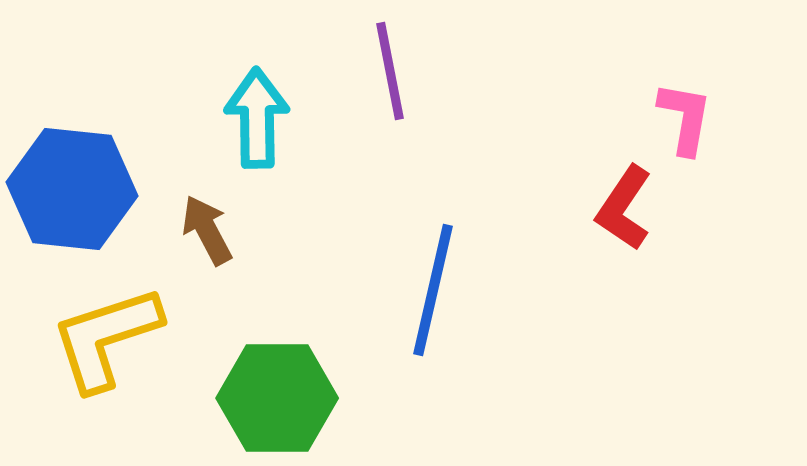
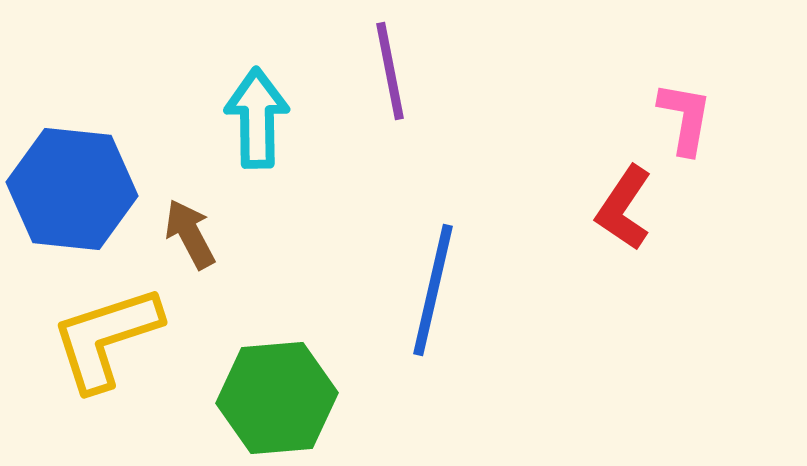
brown arrow: moved 17 px left, 4 px down
green hexagon: rotated 5 degrees counterclockwise
